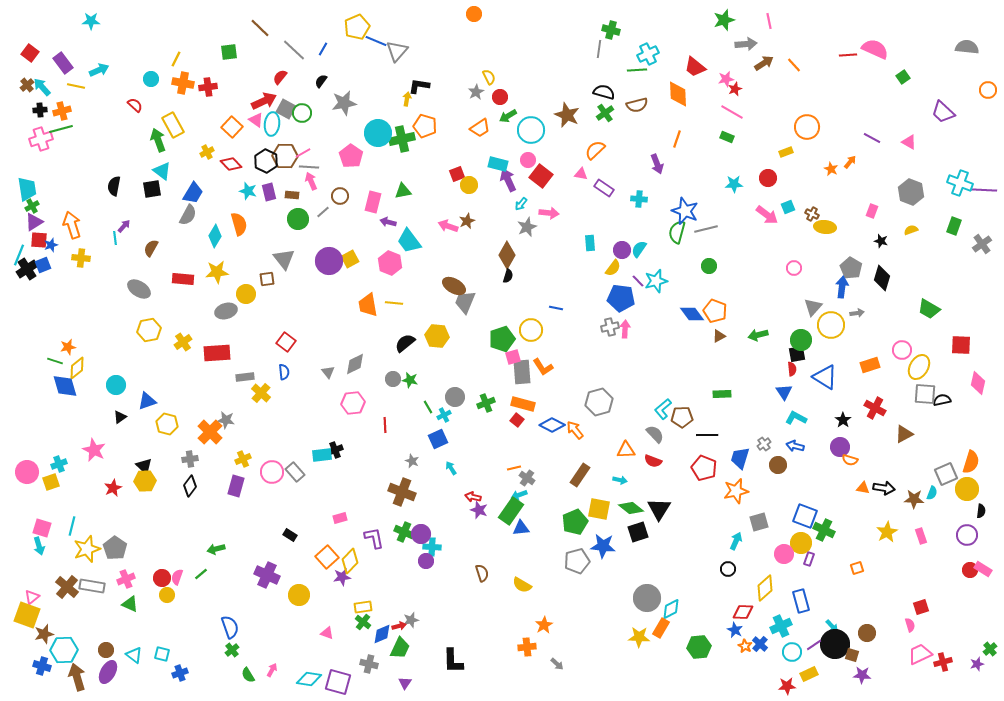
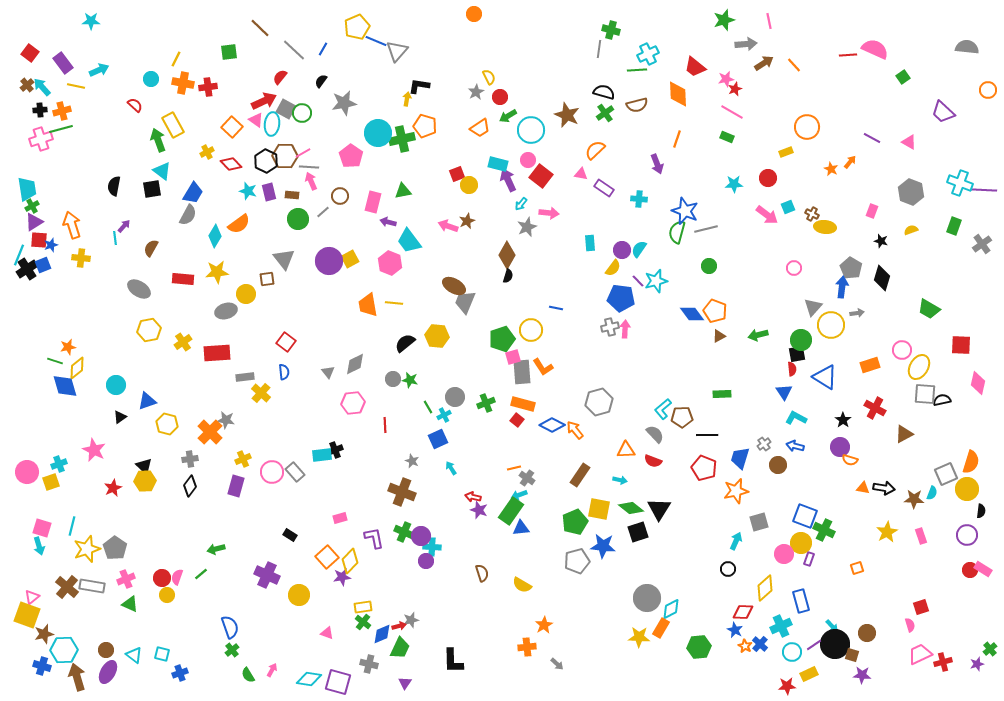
orange semicircle at (239, 224): rotated 70 degrees clockwise
purple circle at (421, 534): moved 2 px down
